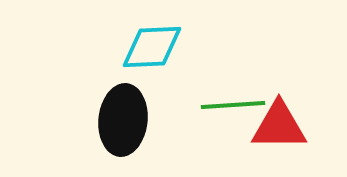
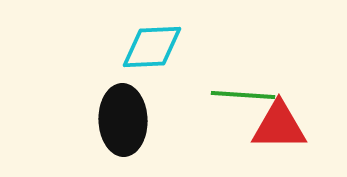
green line: moved 10 px right, 10 px up; rotated 8 degrees clockwise
black ellipse: rotated 8 degrees counterclockwise
